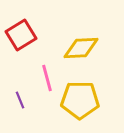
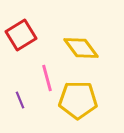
yellow diamond: rotated 57 degrees clockwise
yellow pentagon: moved 2 px left
